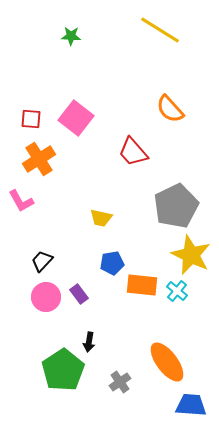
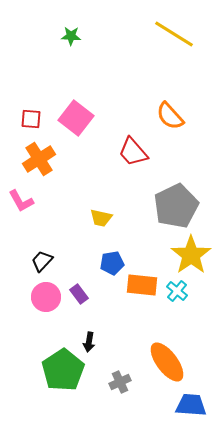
yellow line: moved 14 px right, 4 px down
orange semicircle: moved 7 px down
yellow star: rotated 12 degrees clockwise
gray cross: rotated 10 degrees clockwise
